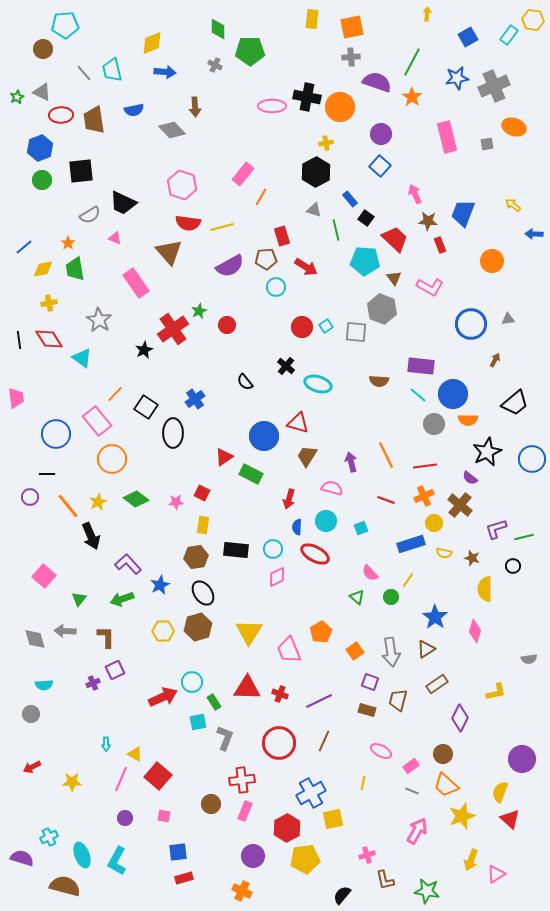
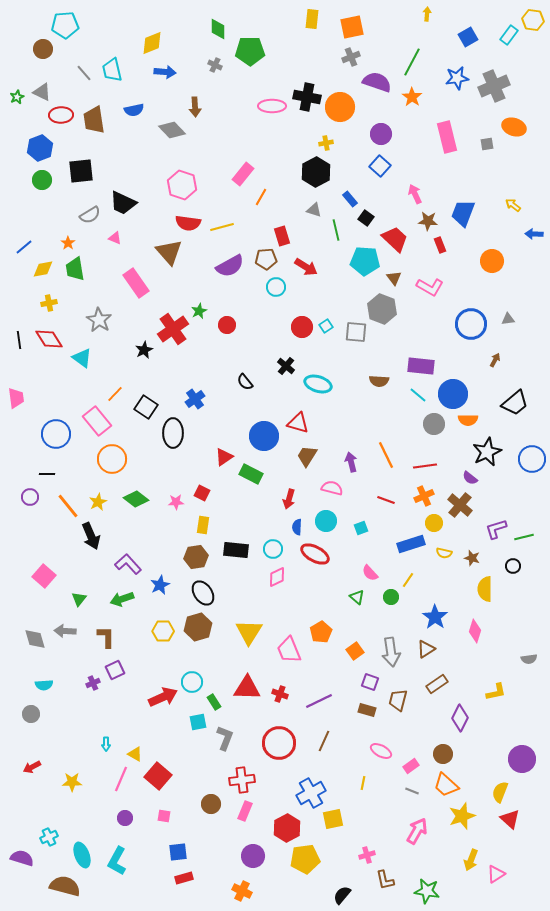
gray cross at (351, 57): rotated 18 degrees counterclockwise
